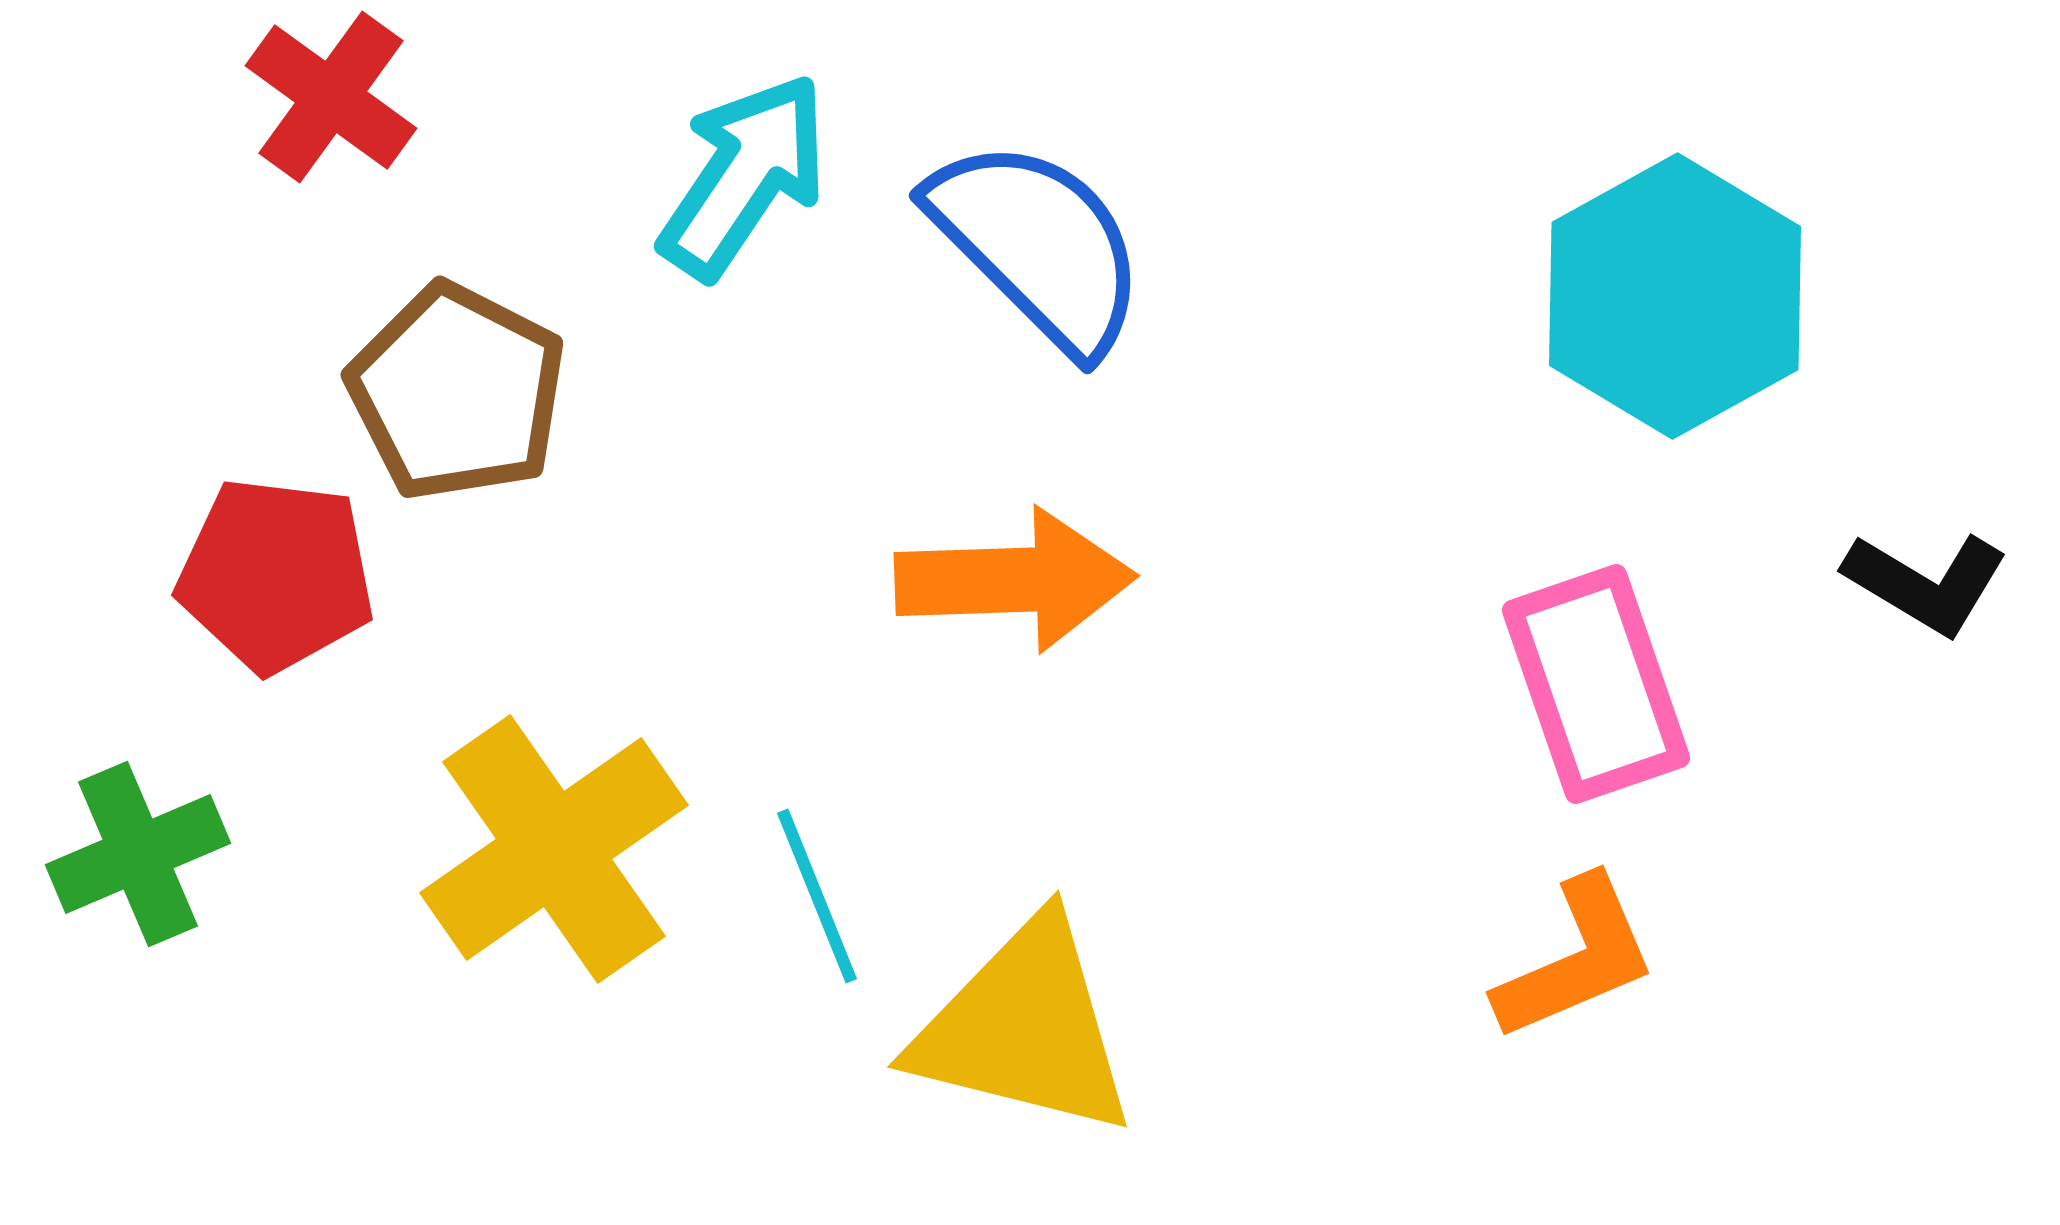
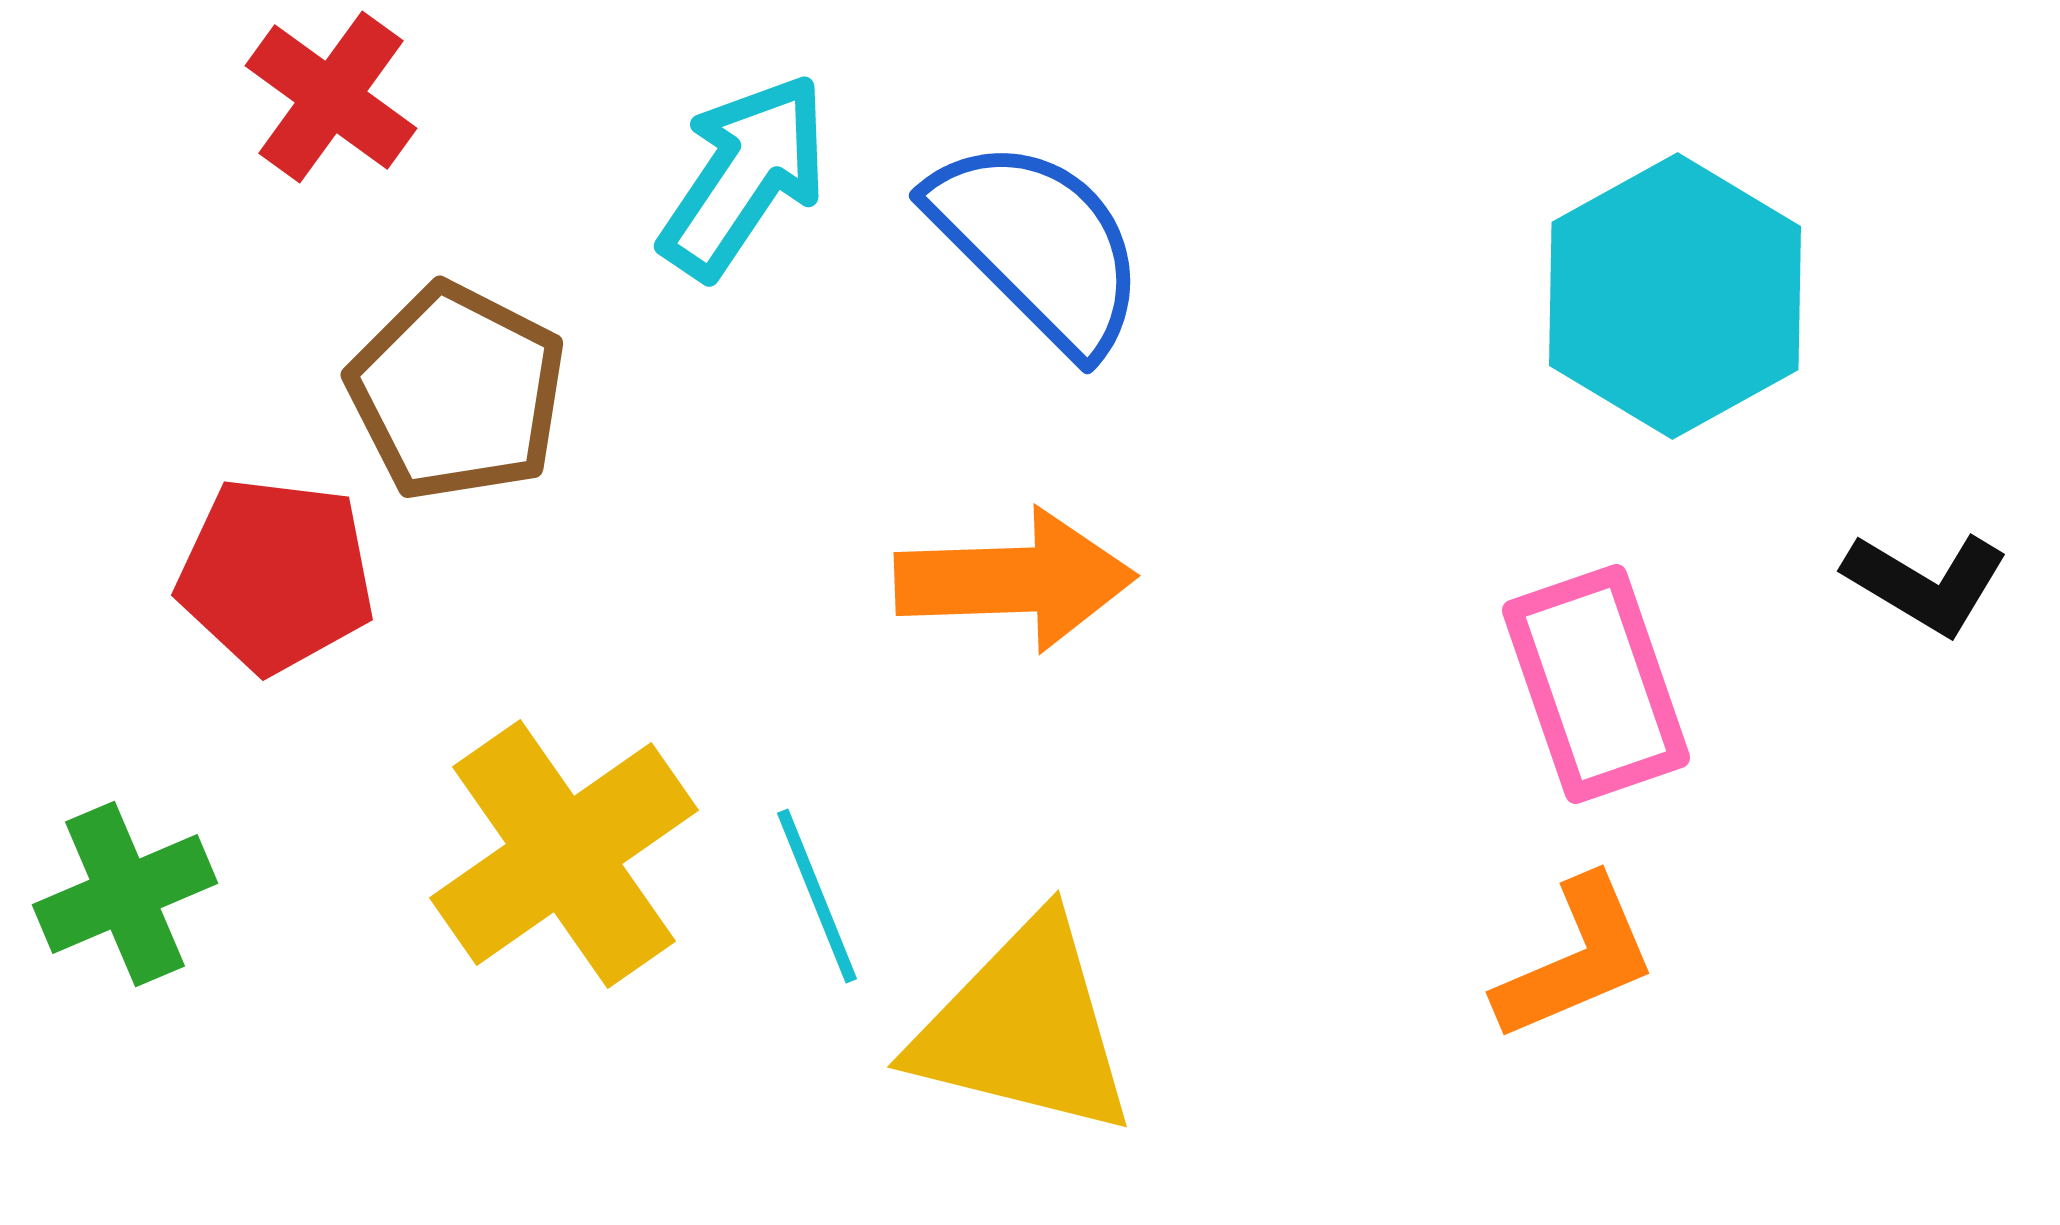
yellow cross: moved 10 px right, 5 px down
green cross: moved 13 px left, 40 px down
